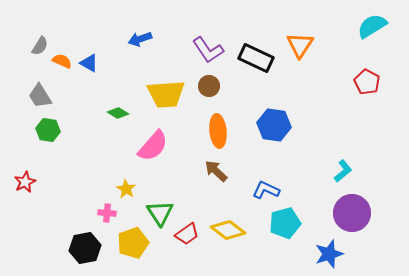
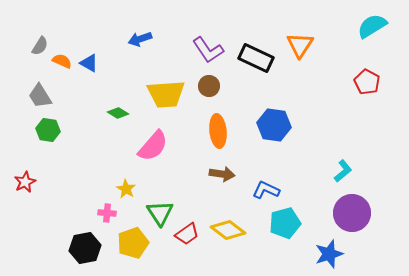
brown arrow: moved 6 px right, 3 px down; rotated 145 degrees clockwise
